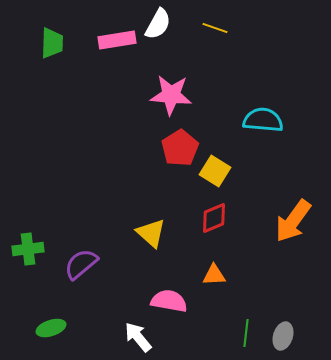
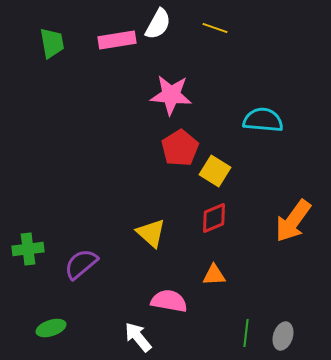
green trapezoid: rotated 12 degrees counterclockwise
